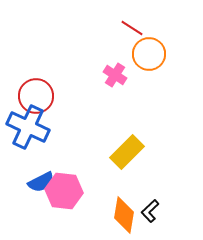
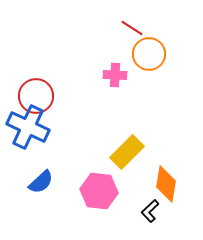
pink cross: rotated 30 degrees counterclockwise
blue semicircle: rotated 16 degrees counterclockwise
pink hexagon: moved 35 px right
orange diamond: moved 42 px right, 31 px up
